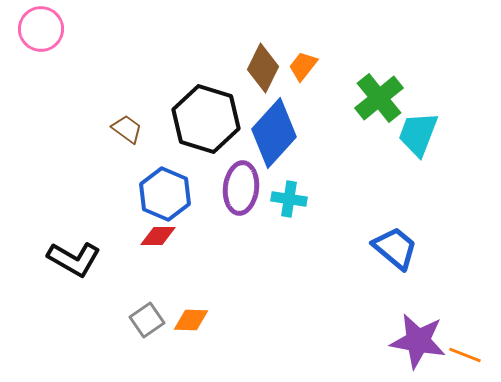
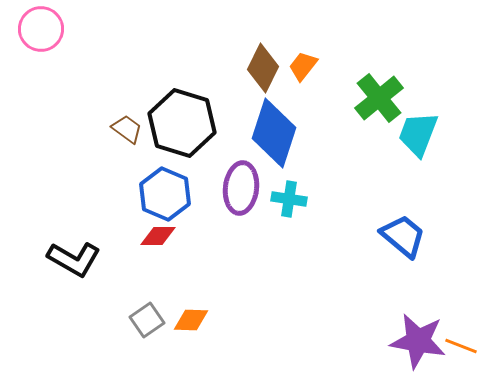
black hexagon: moved 24 px left, 4 px down
blue diamond: rotated 24 degrees counterclockwise
blue trapezoid: moved 8 px right, 12 px up
orange line: moved 4 px left, 9 px up
